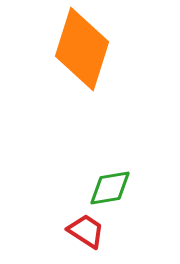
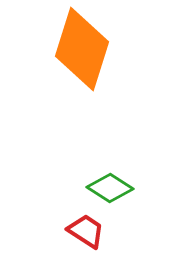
green diamond: rotated 42 degrees clockwise
